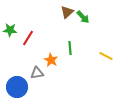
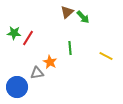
green star: moved 4 px right, 3 px down
orange star: moved 1 px left, 2 px down
